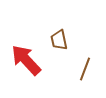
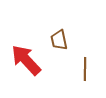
brown line: rotated 20 degrees counterclockwise
